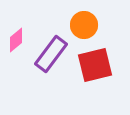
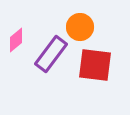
orange circle: moved 4 px left, 2 px down
red square: rotated 21 degrees clockwise
